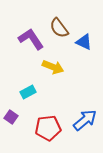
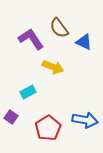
blue arrow: rotated 50 degrees clockwise
red pentagon: rotated 25 degrees counterclockwise
